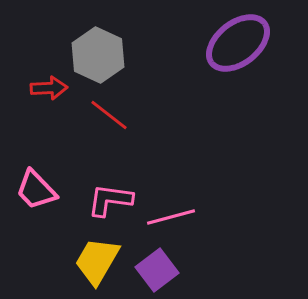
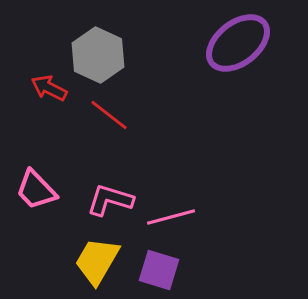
red arrow: rotated 150 degrees counterclockwise
pink L-shape: rotated 9 degrees clockwise
purple square: moved 2 px right; rotated 36 degrees counterclockwise
